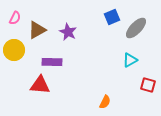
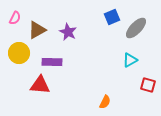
yellow circle: moved 5 px right, 3 px down
